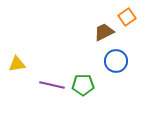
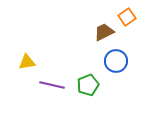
yellow triangle: moved 10 px right, 2 px up
green pentagon: moved 5 px right; rotated 20 degrees counterclockwise
